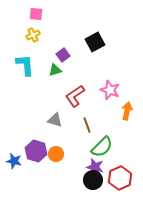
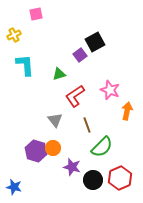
pink square: rotated 16 degrees counterclockwise
yellow cross: moved 19 px left
purple square: moved 17 px right
green triangle: moved 4 px right, 4 px down
gray triangle: rotated 35 degrees clockwise
orange circle: moved 3 px left, 6 px up
blue star: moved 26 px down
purple star: moved 23 px left
